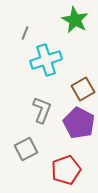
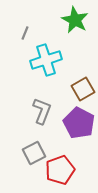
gray L-shape: moved 1 px down
gray square: moved 8 px right, 4 px down
red pentagon: moved 6 px left
